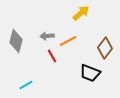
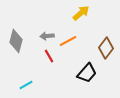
brown diamond: moved 1 px right
red line: moved 3 px left
black trapezoid: moved 3 px left; rotated 70 degrees counterclockwise
